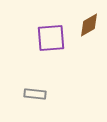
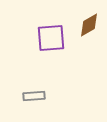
gray rectangle: moved 1 px left, 2 px down; rotated 10 degrees counterclockwise
